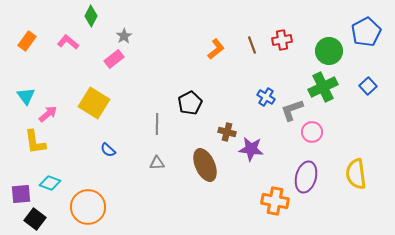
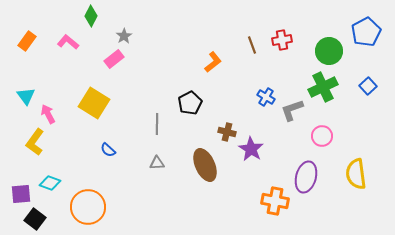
orange L-shape: moved 3 px left, 13 px down
pink arrow: rotated 78 degrees counterclockwise
pink circle: moved 10 px right, 4 px down
yellow L-shape: rotated 44 degrees clockwise
purple star: rotated 25 degrees clockwise
